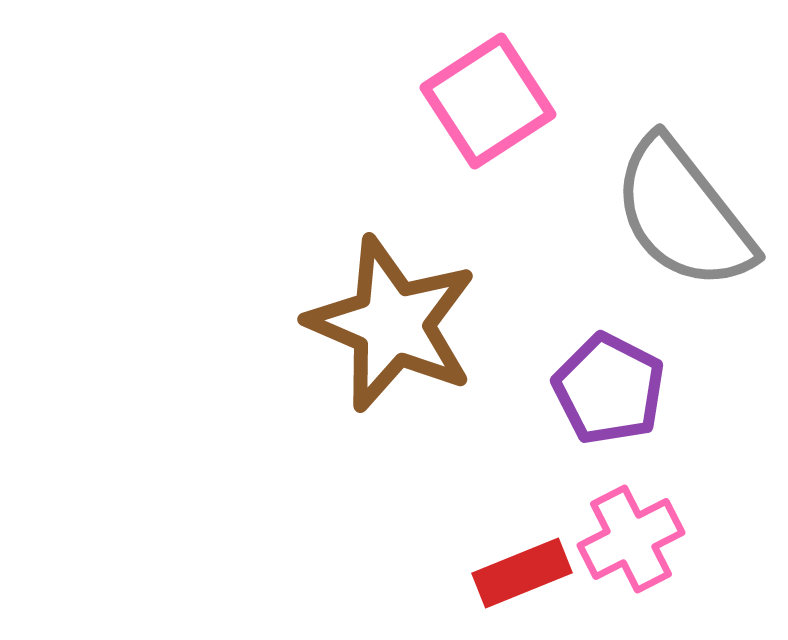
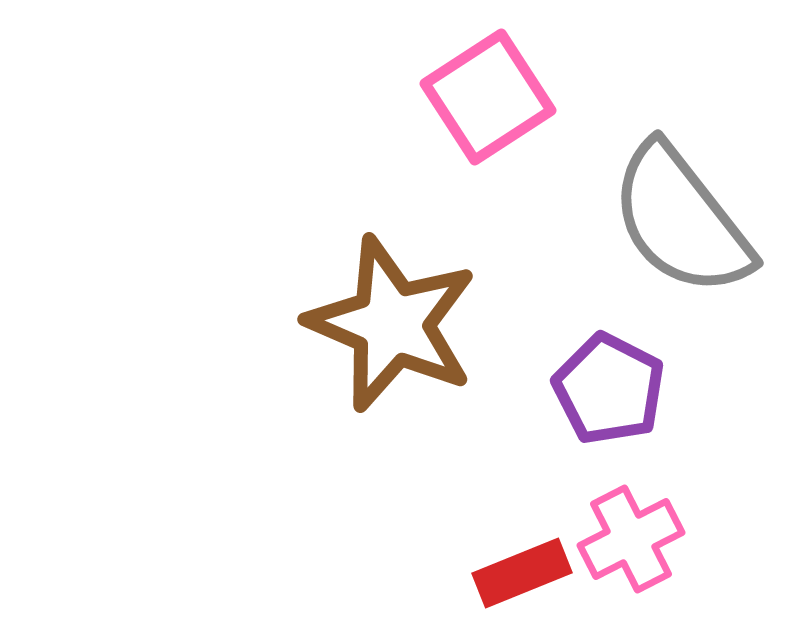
pink square: moved 4 px up
gray semicircle: moved 2 px left, 6 px down
